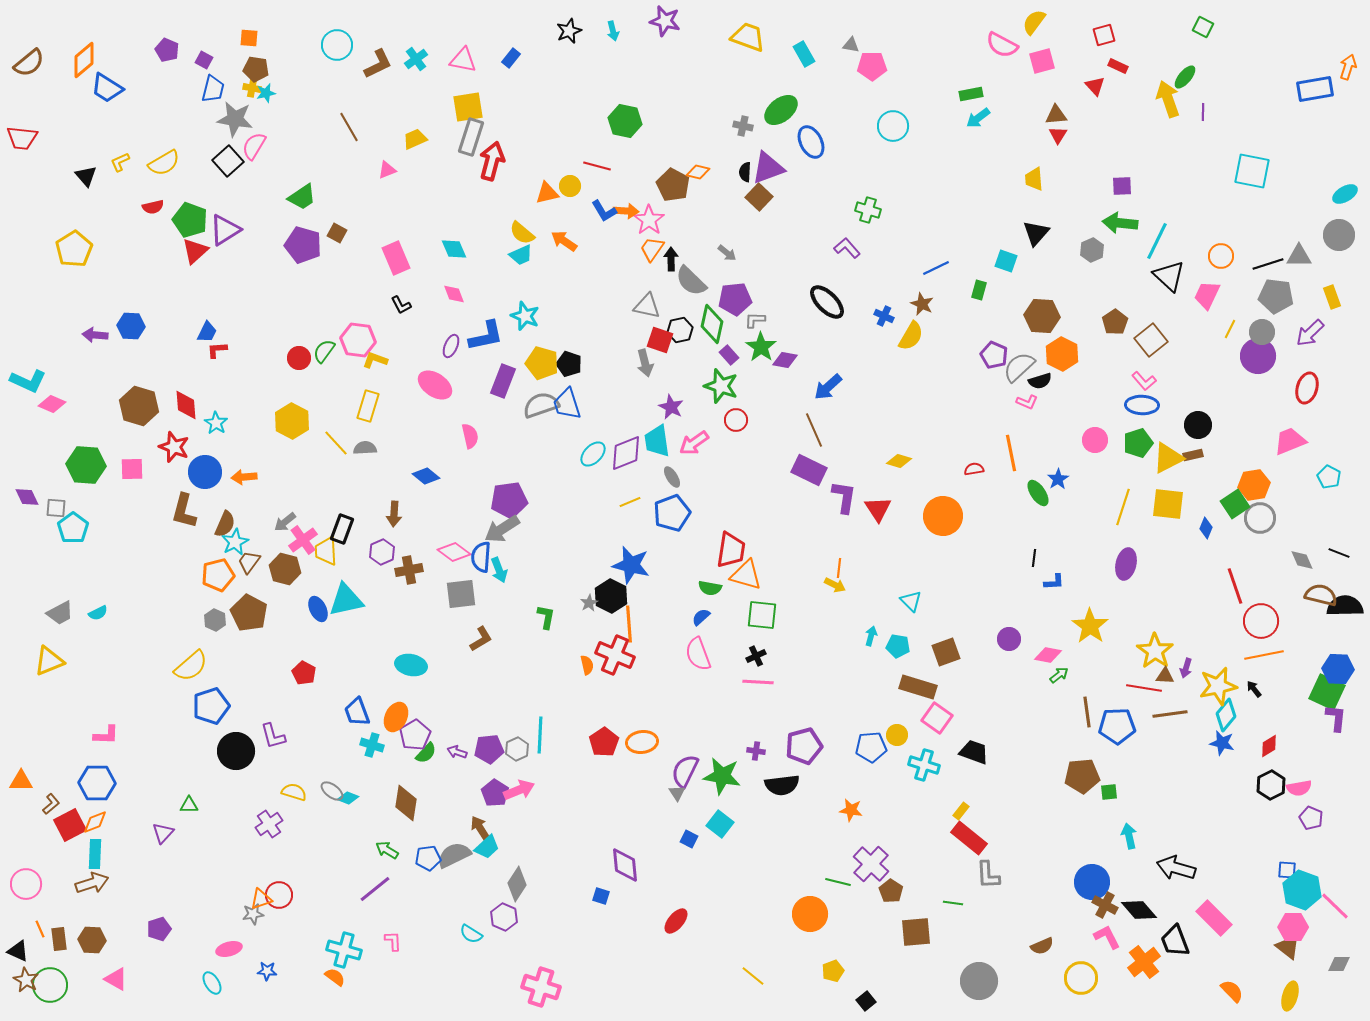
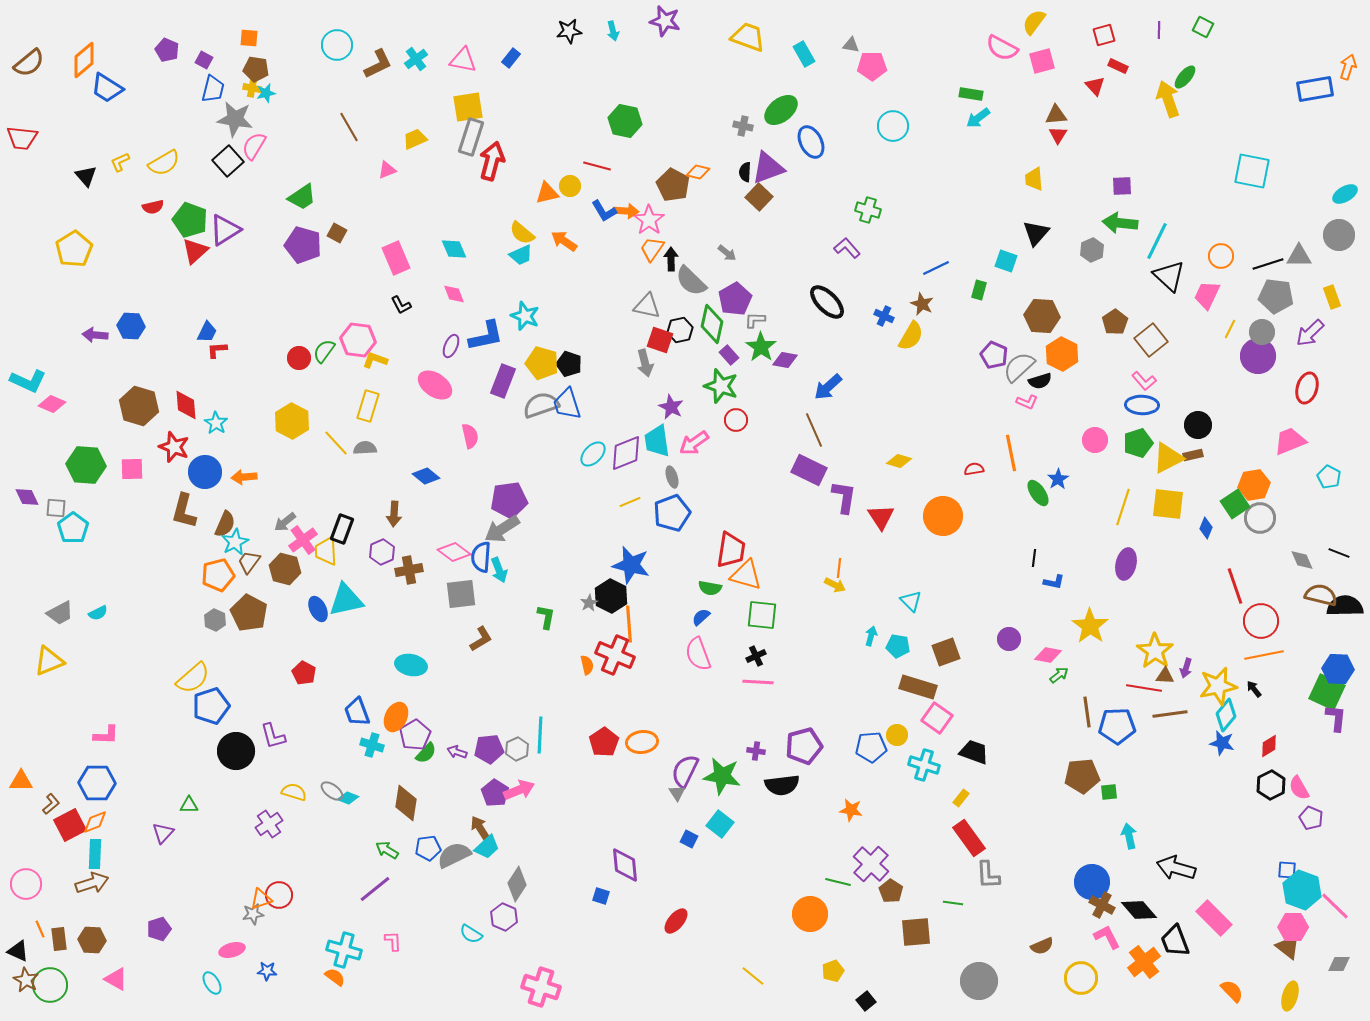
black star at (569, 31): rotated 15 degrees clockwise
pink semicircle at (1002, 45): moved 3 px down
green rectangle at (971, 94): rotated 20 degrees clockwise
purple line at (1203, 112): moved 44 px left, 82 px up
purple pentagon at (735, 299): rotated 24 degrees counterclockwise
gray ellipse at (672, 477): rotated 15 degrees clockwise
red triangle at (878, 509): moved 3 px right, 8 px down
blue L-shape at (1054, 582): rotated 15 degrees clockwise
yellow semicircle at (191, 666): moved 2 px right, 12 px down
pink semicircle at (1299, 788): rotated 70 degrees clockwise
yellow rectangle at (961, 811): moved 13 px up
red rectangle at (969, 838): rotated 15 degrees clockwise
blue pentagon at (428, 858): moved 10 px up
brown cross at (1105, 905): moved 3 px left
pink ellipse at (229, 949): moved 3 px right, 1 px down
